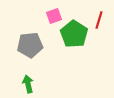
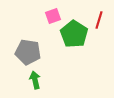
pink square: moved 1 px left
gray pentagon: moved 2 px left, 7 px down; rotated 15 degrees clockwise
green arrow: moved 7 px right, 4 px up
